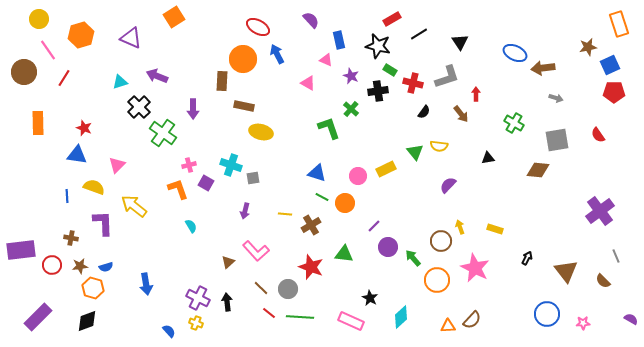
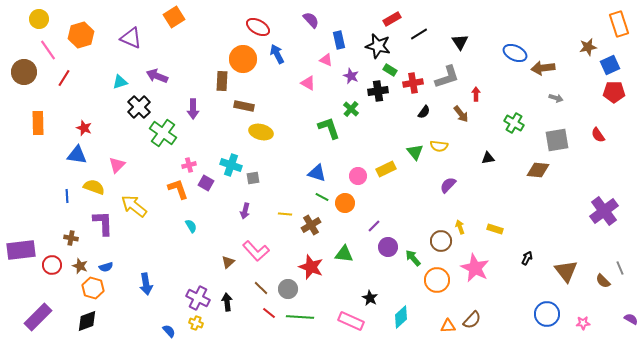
red cross at (413, 83): rotated 24 degrees counterclockwise
purple cross at (600, 211): moved 4 px right
gray line at (616, 256): moved 4 px right, 12 px down
brown star at (80, 266): rotated 28 degrees clockwise
